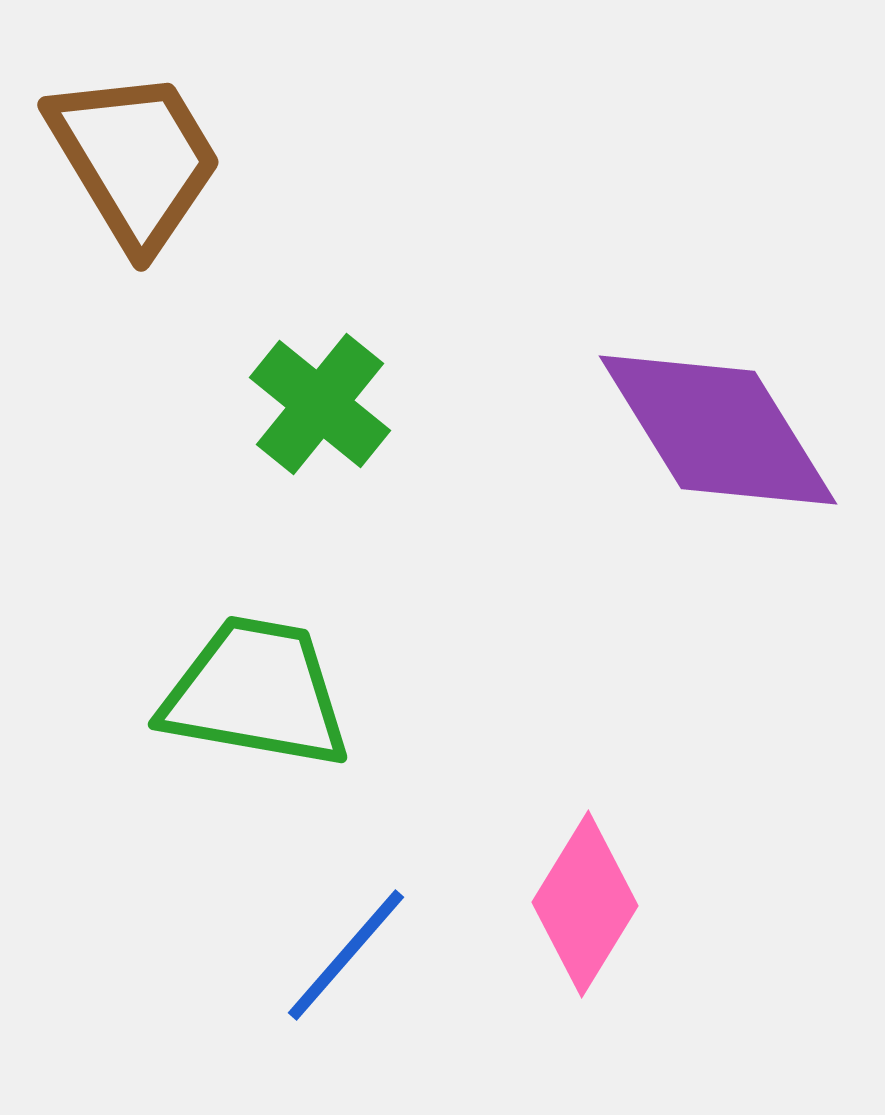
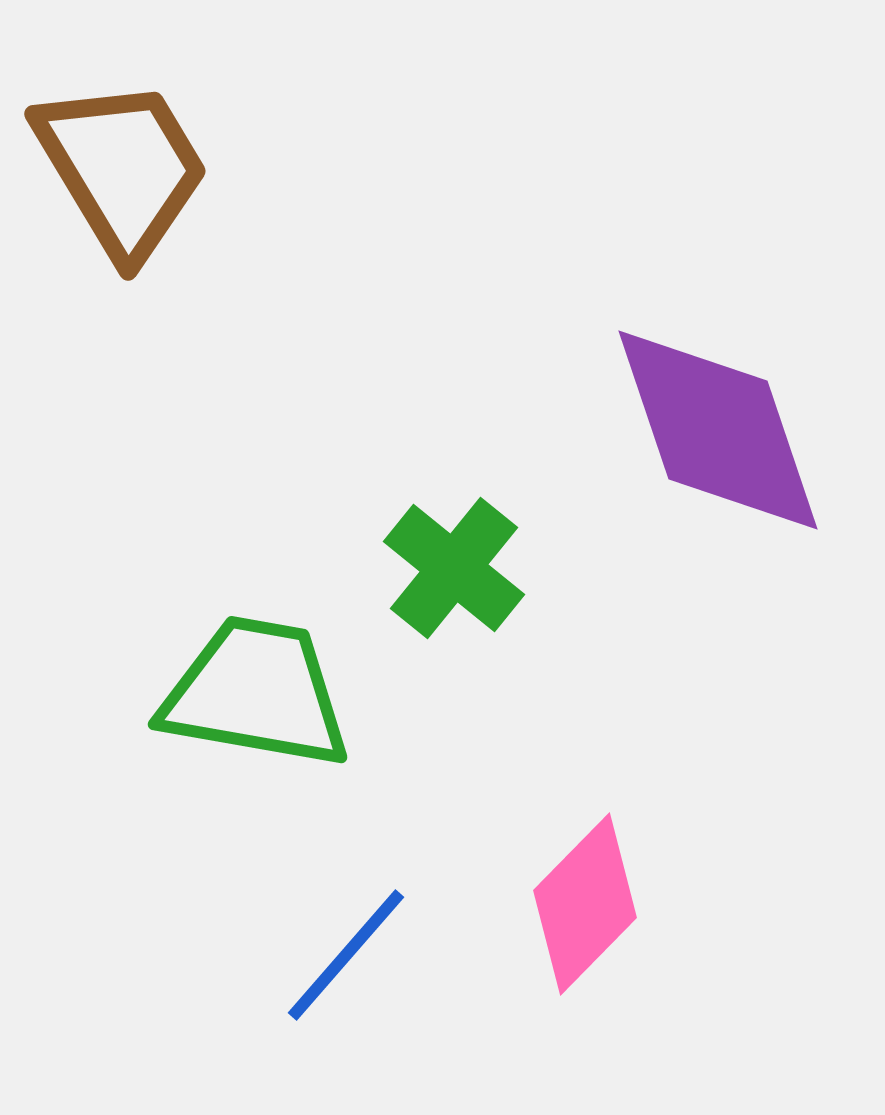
brown trapezoid: moved 13 px left, 9 px down
green cross: moved 134 px right, 164 px down
purple diamond: rotated 13 degrees clockwise
pink diamond: rotated 13 degrees clockwise
